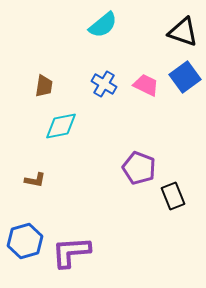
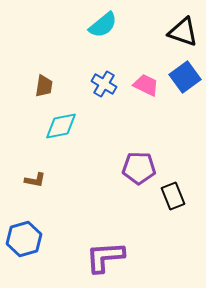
purple pentagon: rotated 20 degrees counterclockwise
blue hexagon: moved 1 px left, 2 px up
purple L-shape: moved 34 px right, 5 px down
